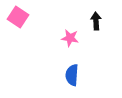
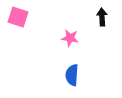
pink square: rotated 15 degrees counterclockwise
black arrow: moved 6 px right, 4 px up
